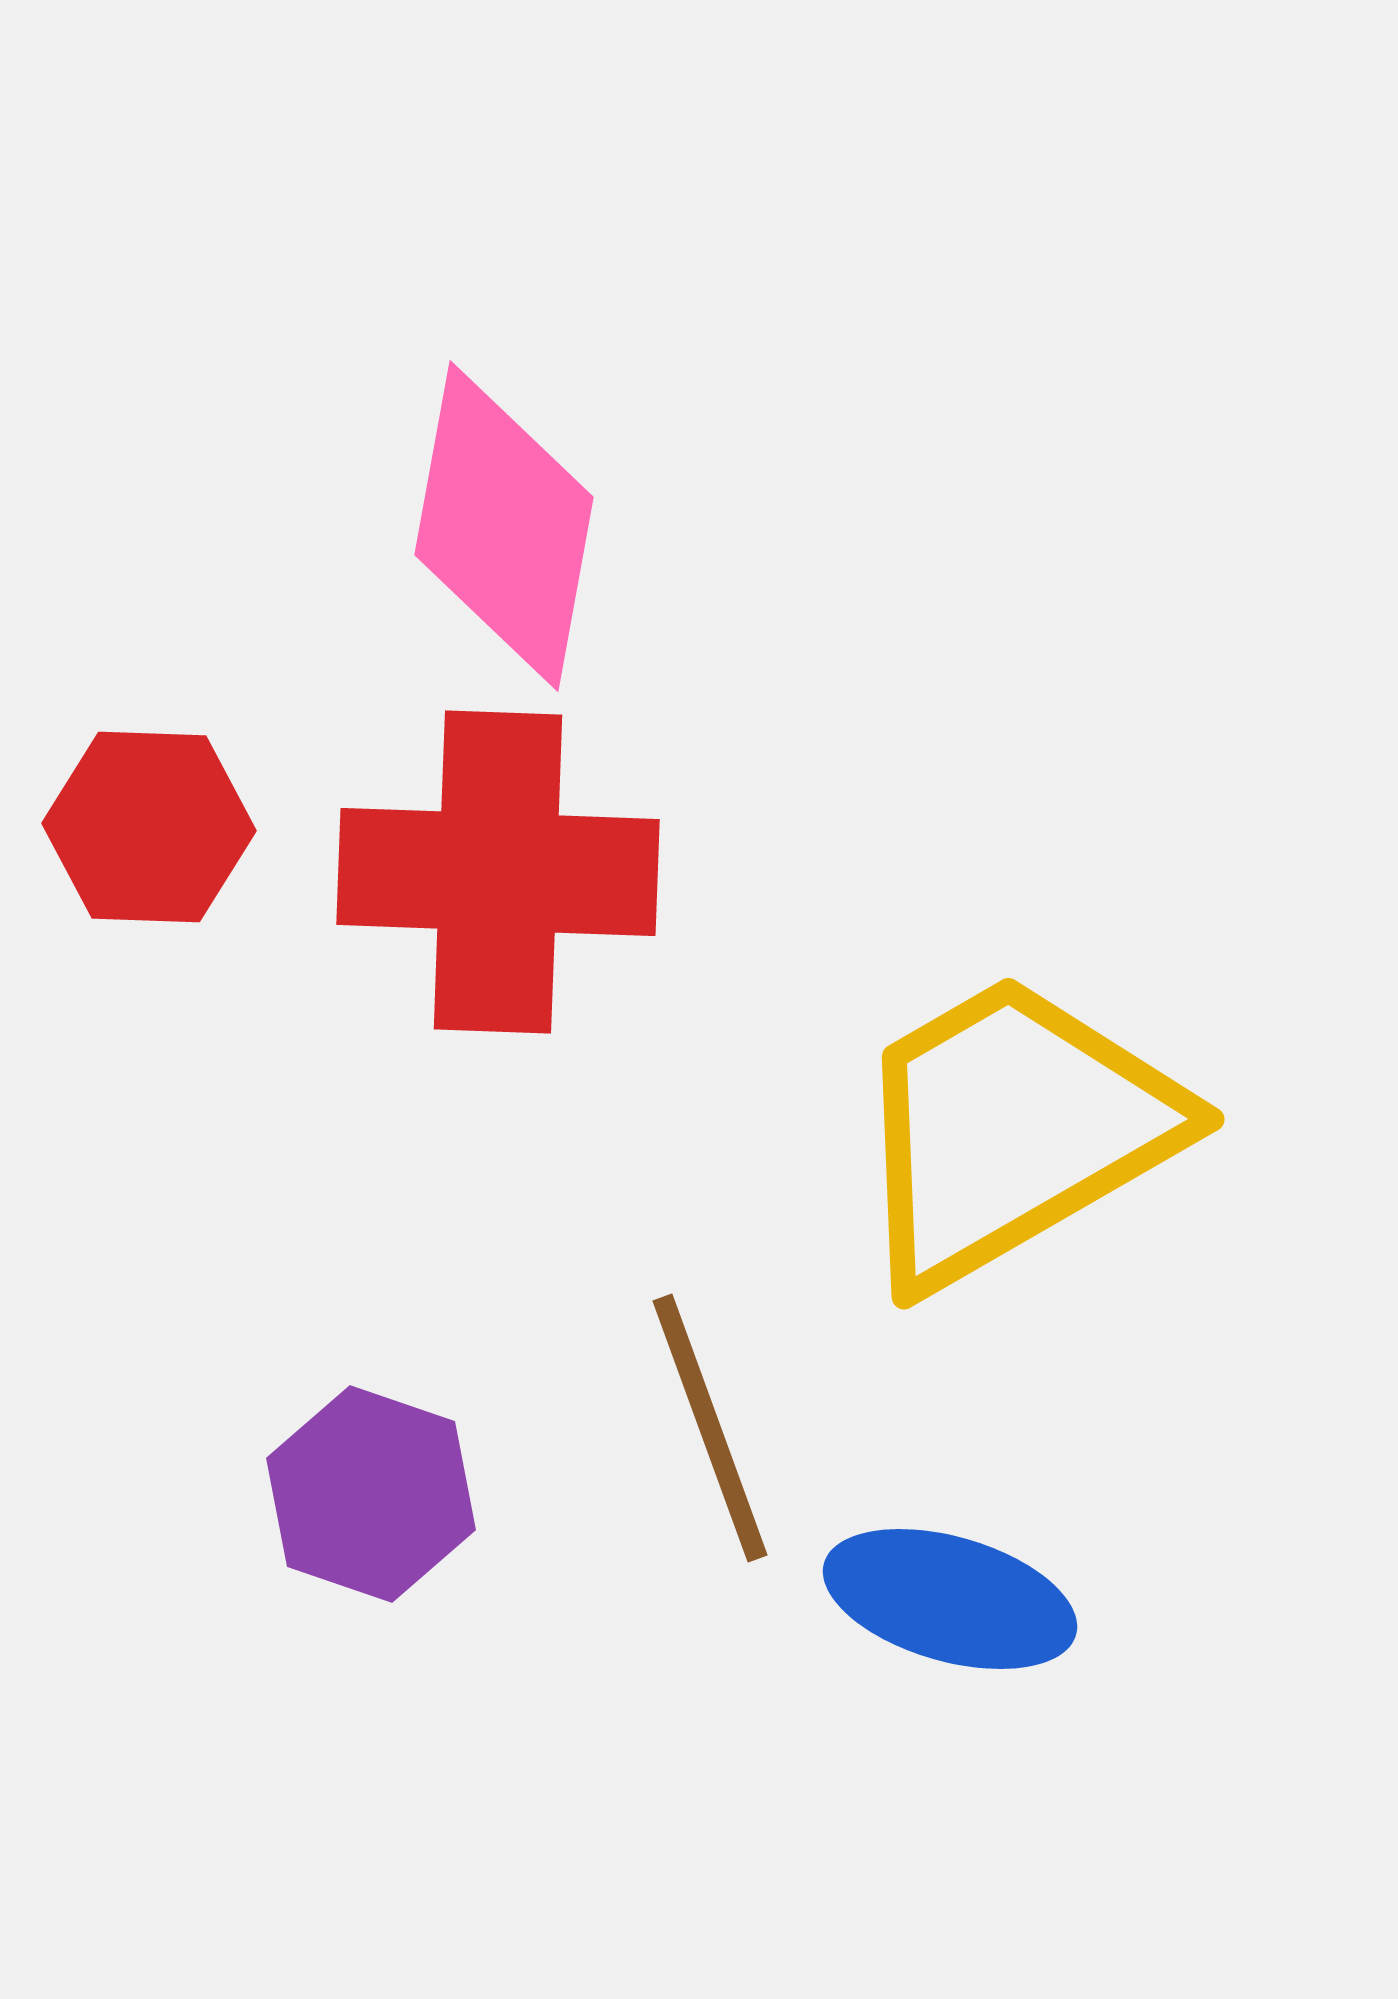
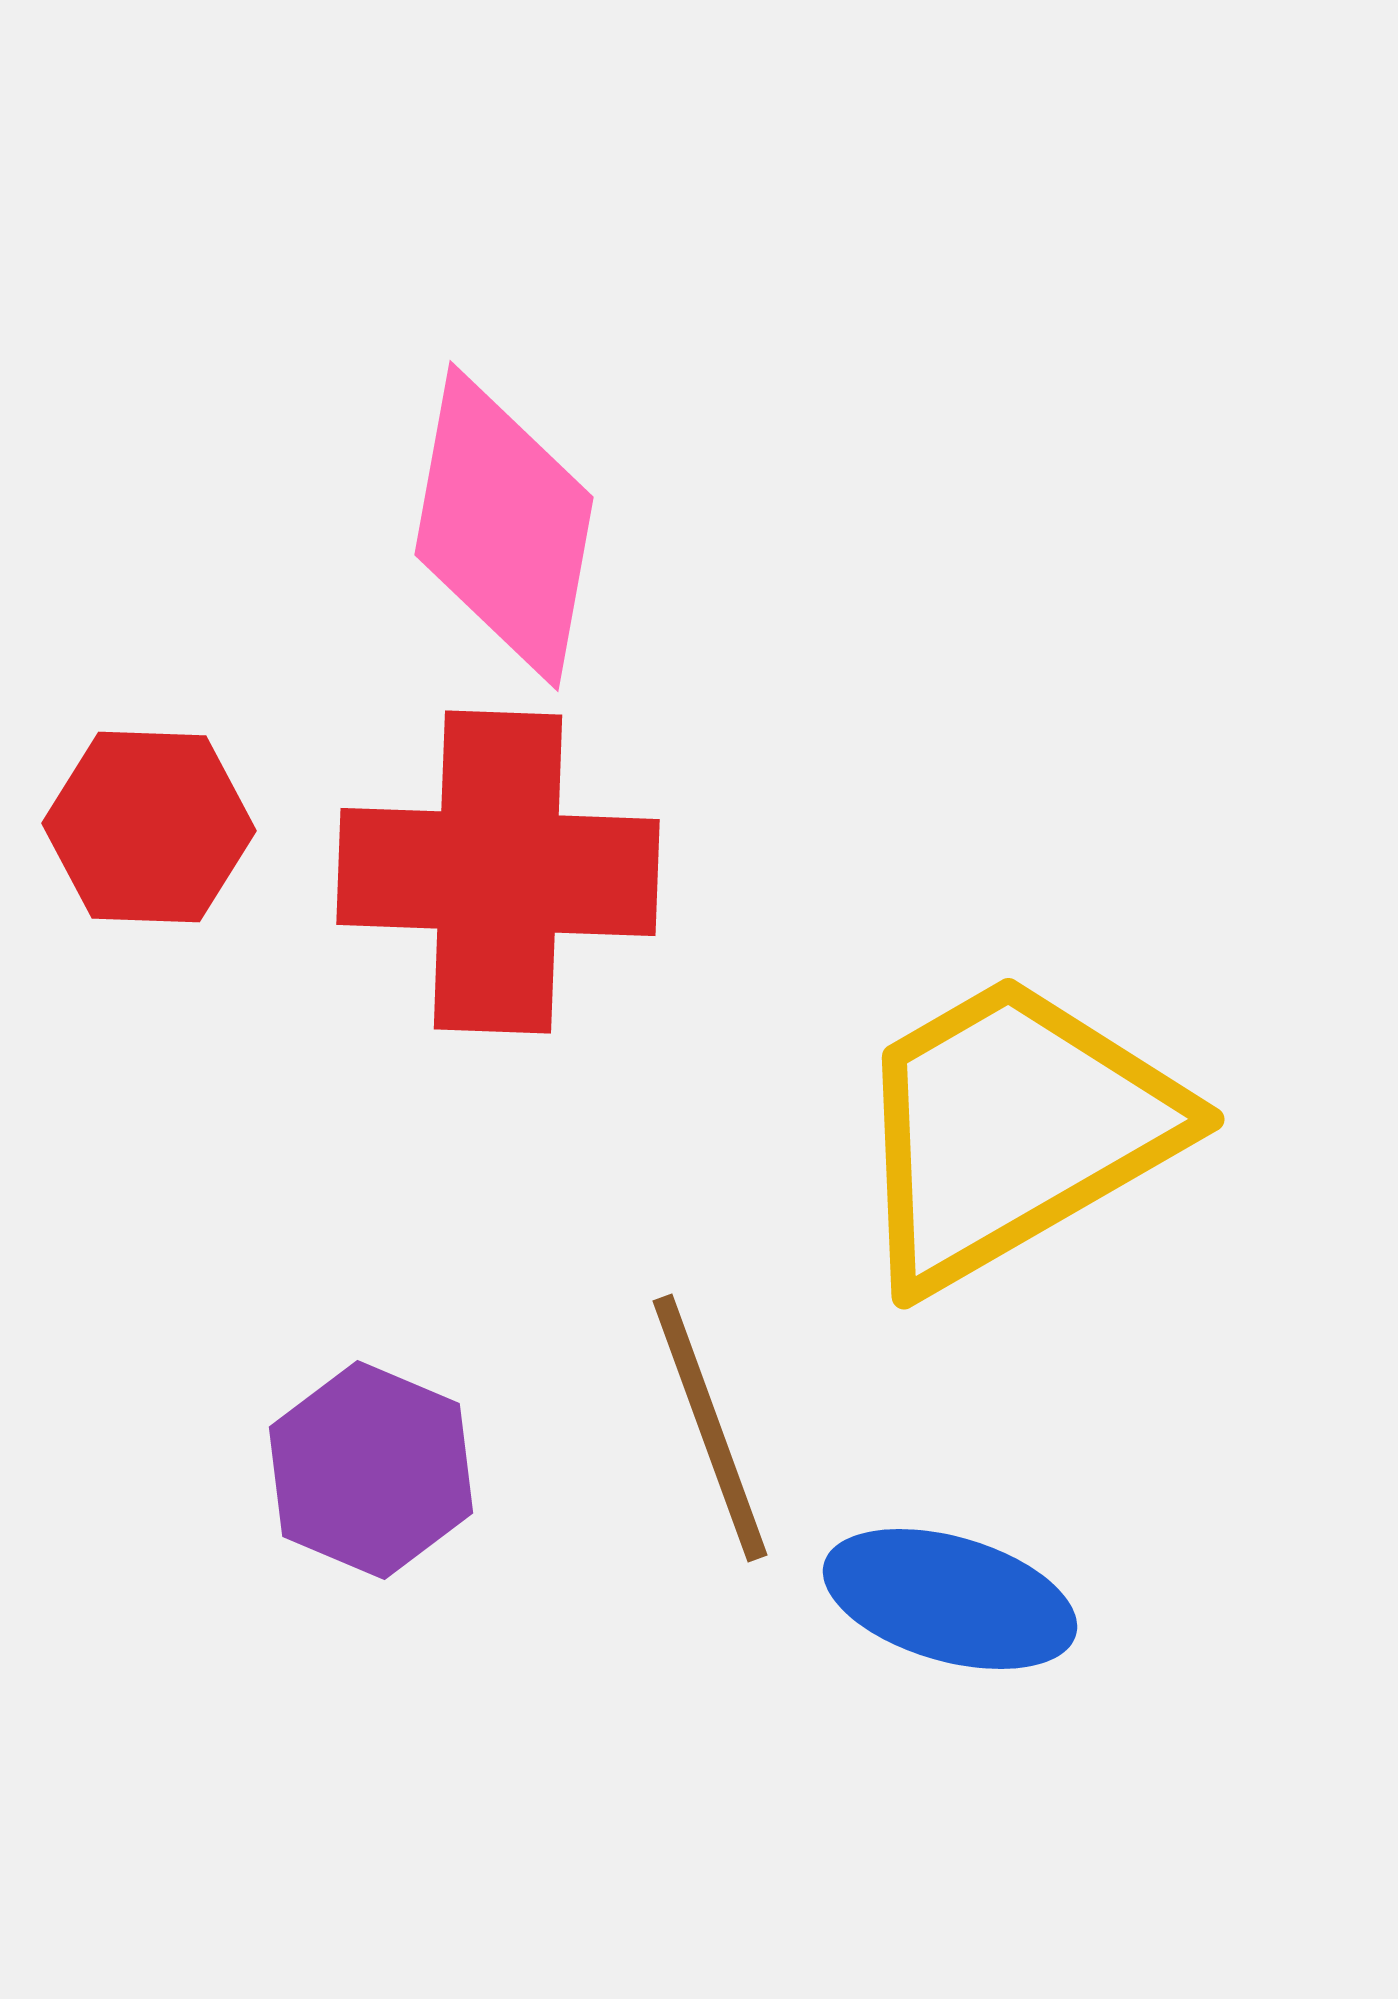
purple hexagon: moved 24 px up; rotated 4 degrees clockwise
